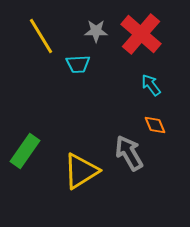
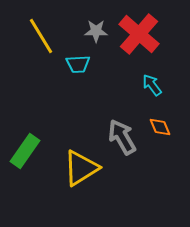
red cross: moved 2 px left
cyan arrow: moved 1 px right
orange diamond: moved 5 px right, 2 px down
gray arrow: moved 7 px left, 16 px up
yellow triangle: moved 3 px up
